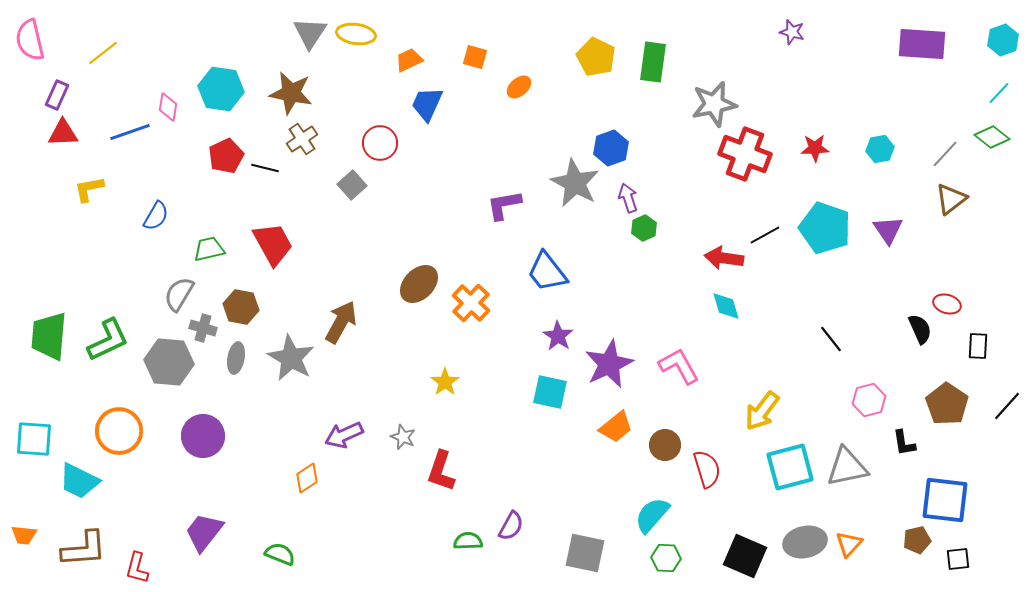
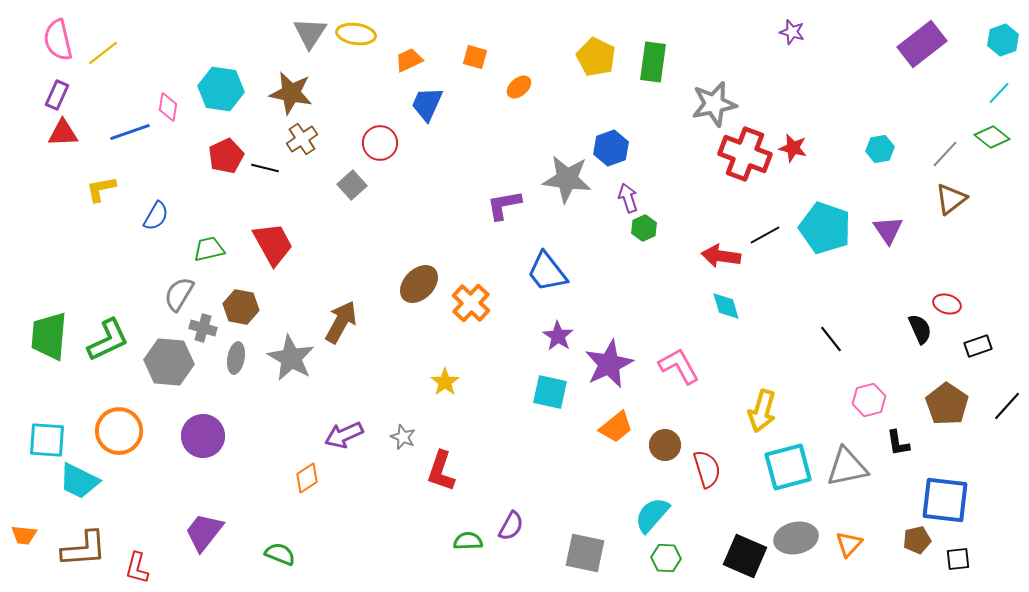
pink semicircle at (30, 40): moved 28 px right
purple rectangle at (922, 44): rotated 42 degrees counterclockwise
red star at (815, 148): moved 22 px left; rotated 16 degrees clockwise
gray star at (575, 183): moved 8 px left, 4 px up; rotated 21 degrees counterclockwise
yellow L-shape at (89, 189): moved 12 px right
red arrow at (724, 258): moved 3 px left, 2 px up
black rectangle at (978, 346): rotated 68 degrees clockwise
yellow arrow at (762, 411): rotated 21 degrees counterclockwise
cyan square at (34, 439): moved 13 px right, 1 px down
black L-shape at (904, 443): moved 6 px left
cyan square at (790, 467): moved 2 px left
gray ellipse at (805, 542): moved 9 px left, 4 px up
